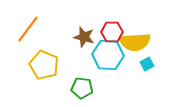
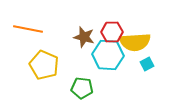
orange line: rotated 64 degrees clockwise
